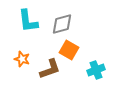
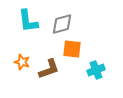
orange square: moved 3 px right, 1 px up; rotated 24 degrees counterclockwise
orange star: moved 3 px down
brown L-shape: moved 1 px left
